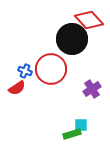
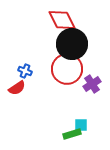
red diamond: moved 27 px left; rotated 16 degrees clockwise
black circle: moved 5 px down
red circle: moved 16 px right
purple cross: moved 5 px up
